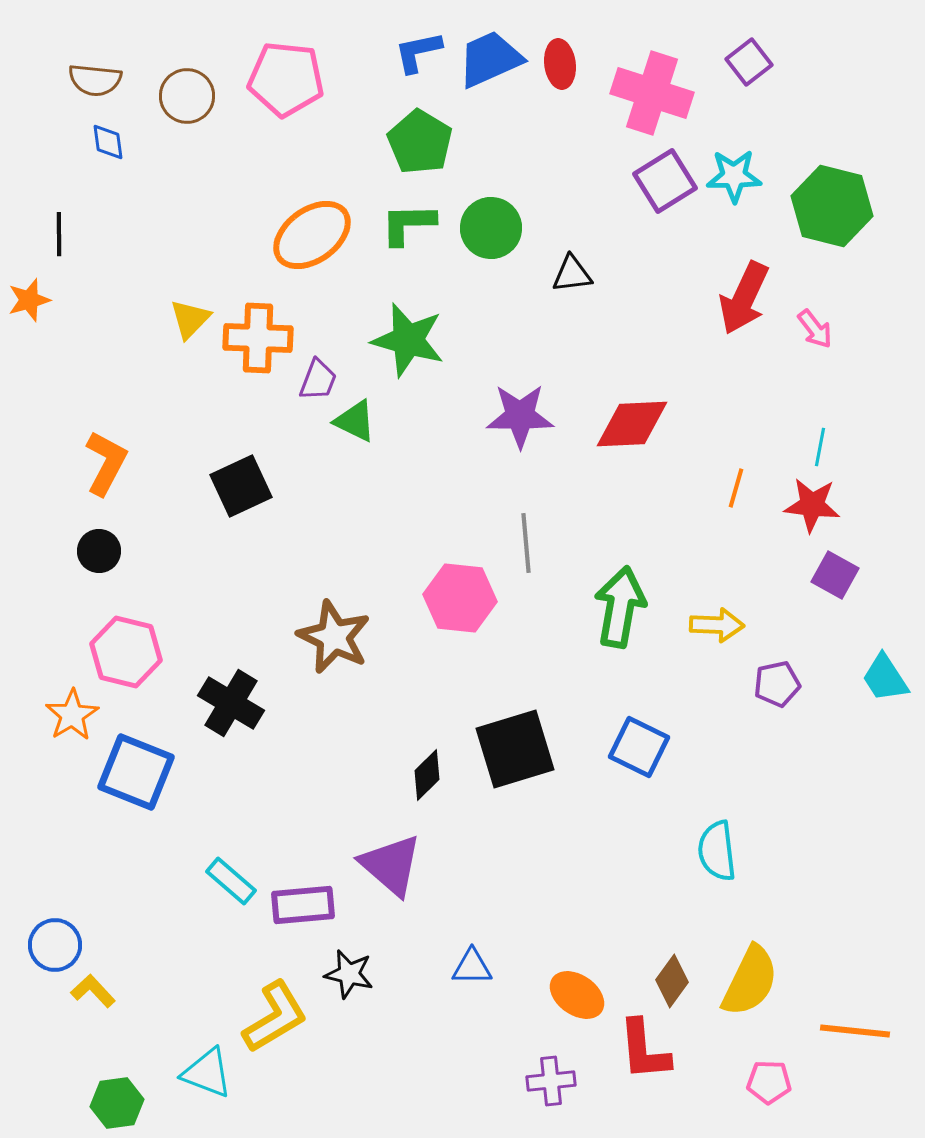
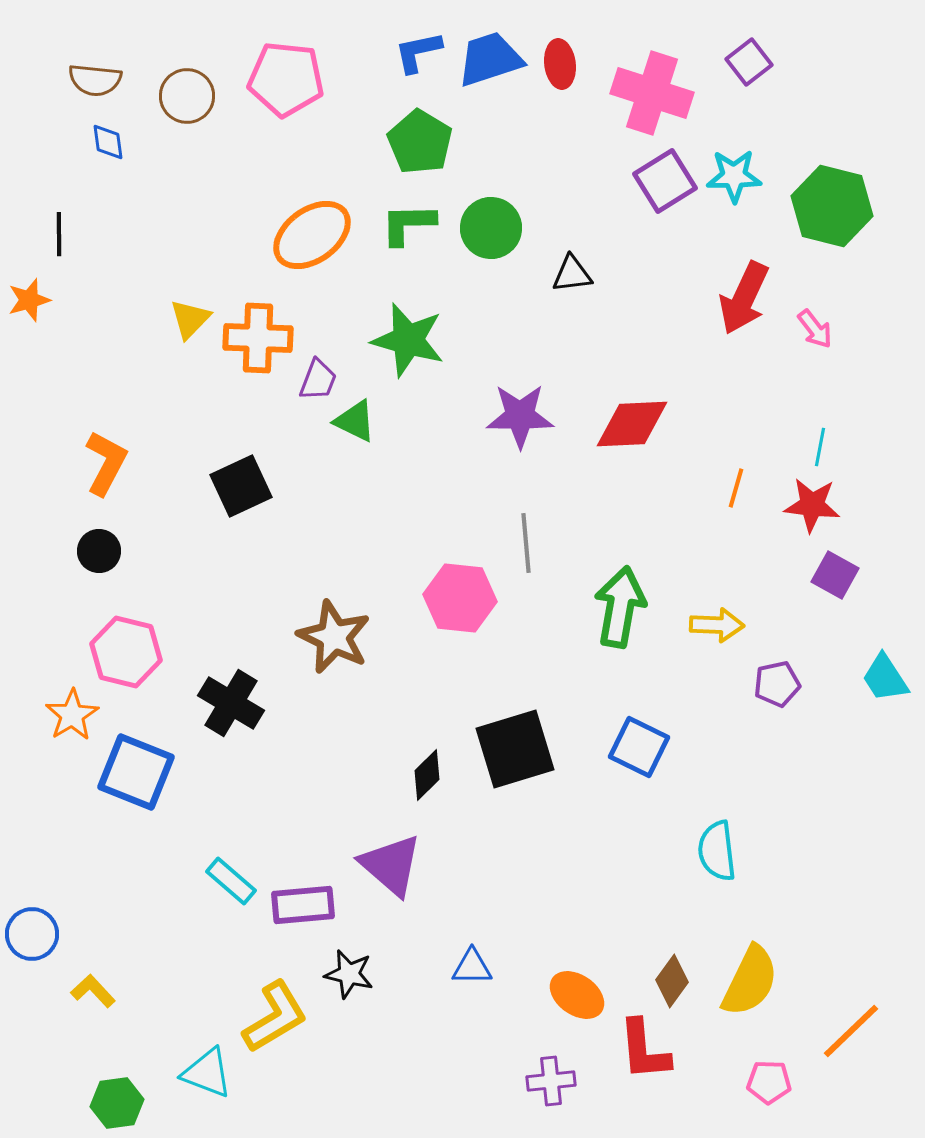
blue trapezoid at (490, 59): rotated 6 degrees clockwise
blue circle at (55, 945): moved 23 px left, 11 px up
orange line at (855, 1031): moved 4 px left; rotated 50 degrees counterclockwise
